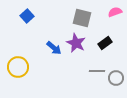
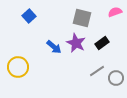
blue square: moved 2 px right
black rectangle: moved 3 px left
blue arrow: moved 1 px up
gray line: rotated 35 degrees counterclockwise
